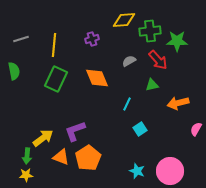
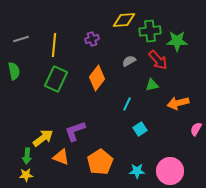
orange diamond: rotated 60 degrees clockwise
orange pentagon: moved 12 px right, 4 px down
cyan star: rotated 21 degrees counterclockwise
